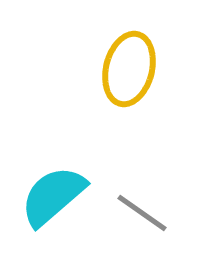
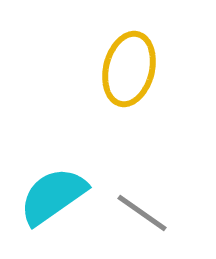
cyan semicircle: rotated 6 degrees clockwise
